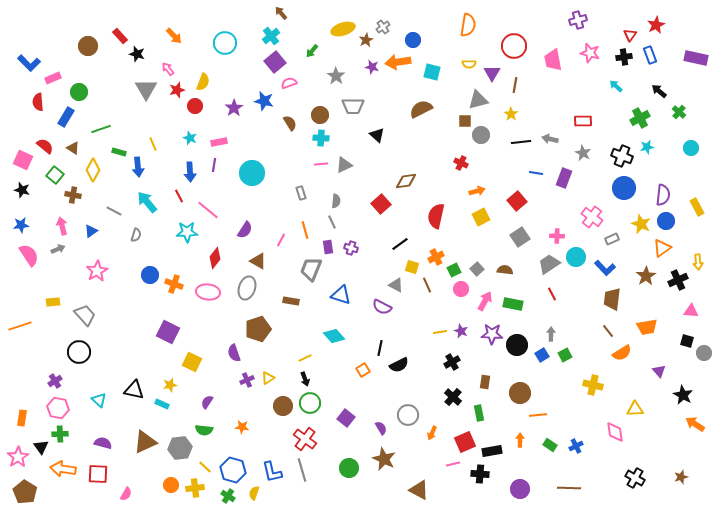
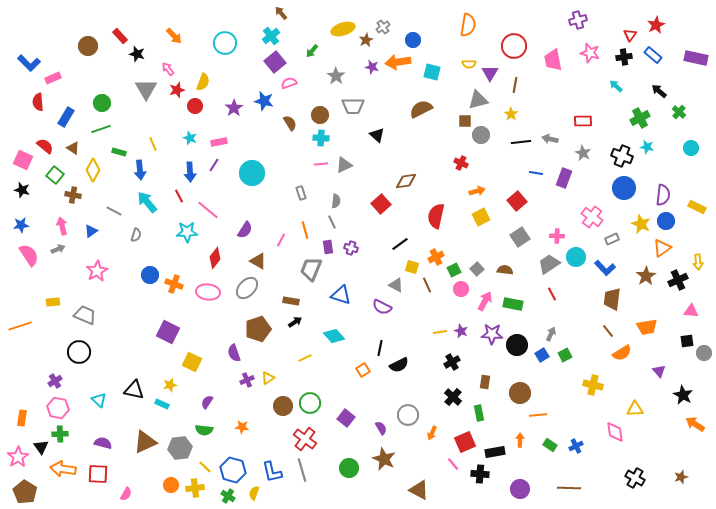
blue rectangle at (650, 55): moved 3 px right; rotated 30 degrees counterclockwise
purple triangle at (492, 73): moved 2 px left
green circle at (79, 92): moved 23 px right, 11 px down
cyan star at (647, 147): rotated 24 degrees clockwise
purple line at (214, 165): rotated 24 degrees clockwise
blue arrow at (138, 167): moved 2 px right, 3 px down
yellow rectangle at (697, 207): rotated 36 degrees counterclockwise
gray ellipse at (247, 288): rotated 25 degrees clockwise
gray trapezoid at (85, 315): rotated 25 degrees counterclockwise
gray arrow at (551, 334): rotated 24 degrees clockwise
black square at (687, 341): rotated 24 degrees counterclockwise
black arrow at (305, 379): moved 10 px left, 57 px up; rotated 104 degrees counterclockwise
black rectangle at (492, 451): moved 3 px right, 1 px down
pink line at (453, 464): rotated 64 degrees clockwise
